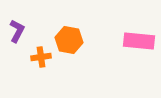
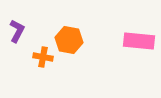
orange cross: moved 2 px right; rotated 18 degrees clockwise
